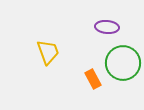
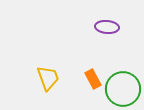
yellow trapezoid: moved 26 px down
green circle: moved 26 px down
